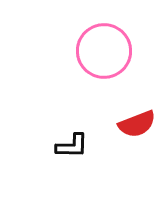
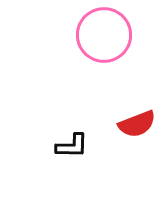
pink circle: moved 16 px up
